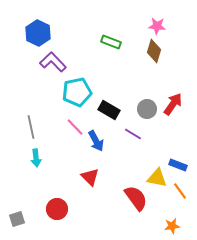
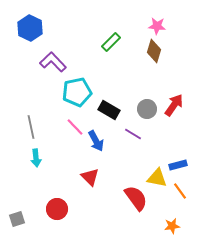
blue hexagon: moved 8 px left, 5 px up
green rectangle: rotated 66 degrees counterclockwise
red arrow: moved 1 px right, 1 px down
blue rectangle: rotated 36 degrees counterclockwise
